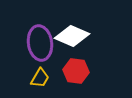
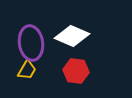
purple ellipse: moved 9 px left
yellow trapezoid: moved 13 px left, 8 px up
